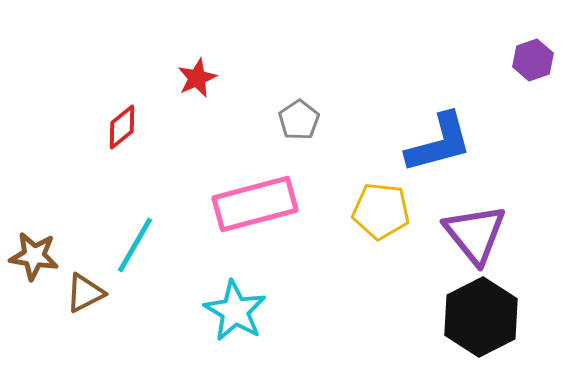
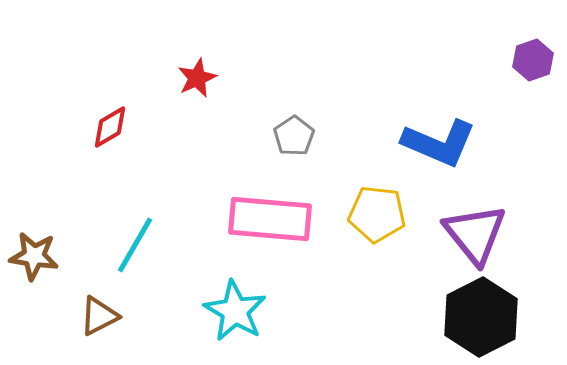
gray pentagon: moved 5 px left, 16 px down
red diamond: moved 12 px left; rotated 9 degrees clockwise
blue L-shape: rotated 38 degrees clockwise
pink rectangle: moved 15 px right, 15 px down; rotated 20 degrees clockwise
yellow pentagon: moved 4 px left, 3 px down
brown triangle: moved 14 px right, 23 px down
